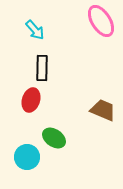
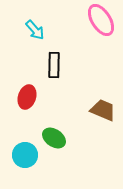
pink ellipse: moved 1 px up
black rectangle: moved 12 px right, 3 px up
red ellipse: moved 4 px left, 3 px up
cyan circle: moved 2 px left, 2 px up
